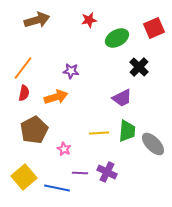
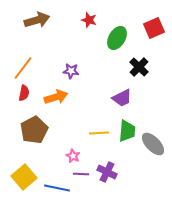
red star: rotated 28 degrees clockwise
green ellipse: rotated 30 degrees counterclockwise
pink star: moved 9 px right, 7 px down
purple line: moved 1 px right, 1 px down
